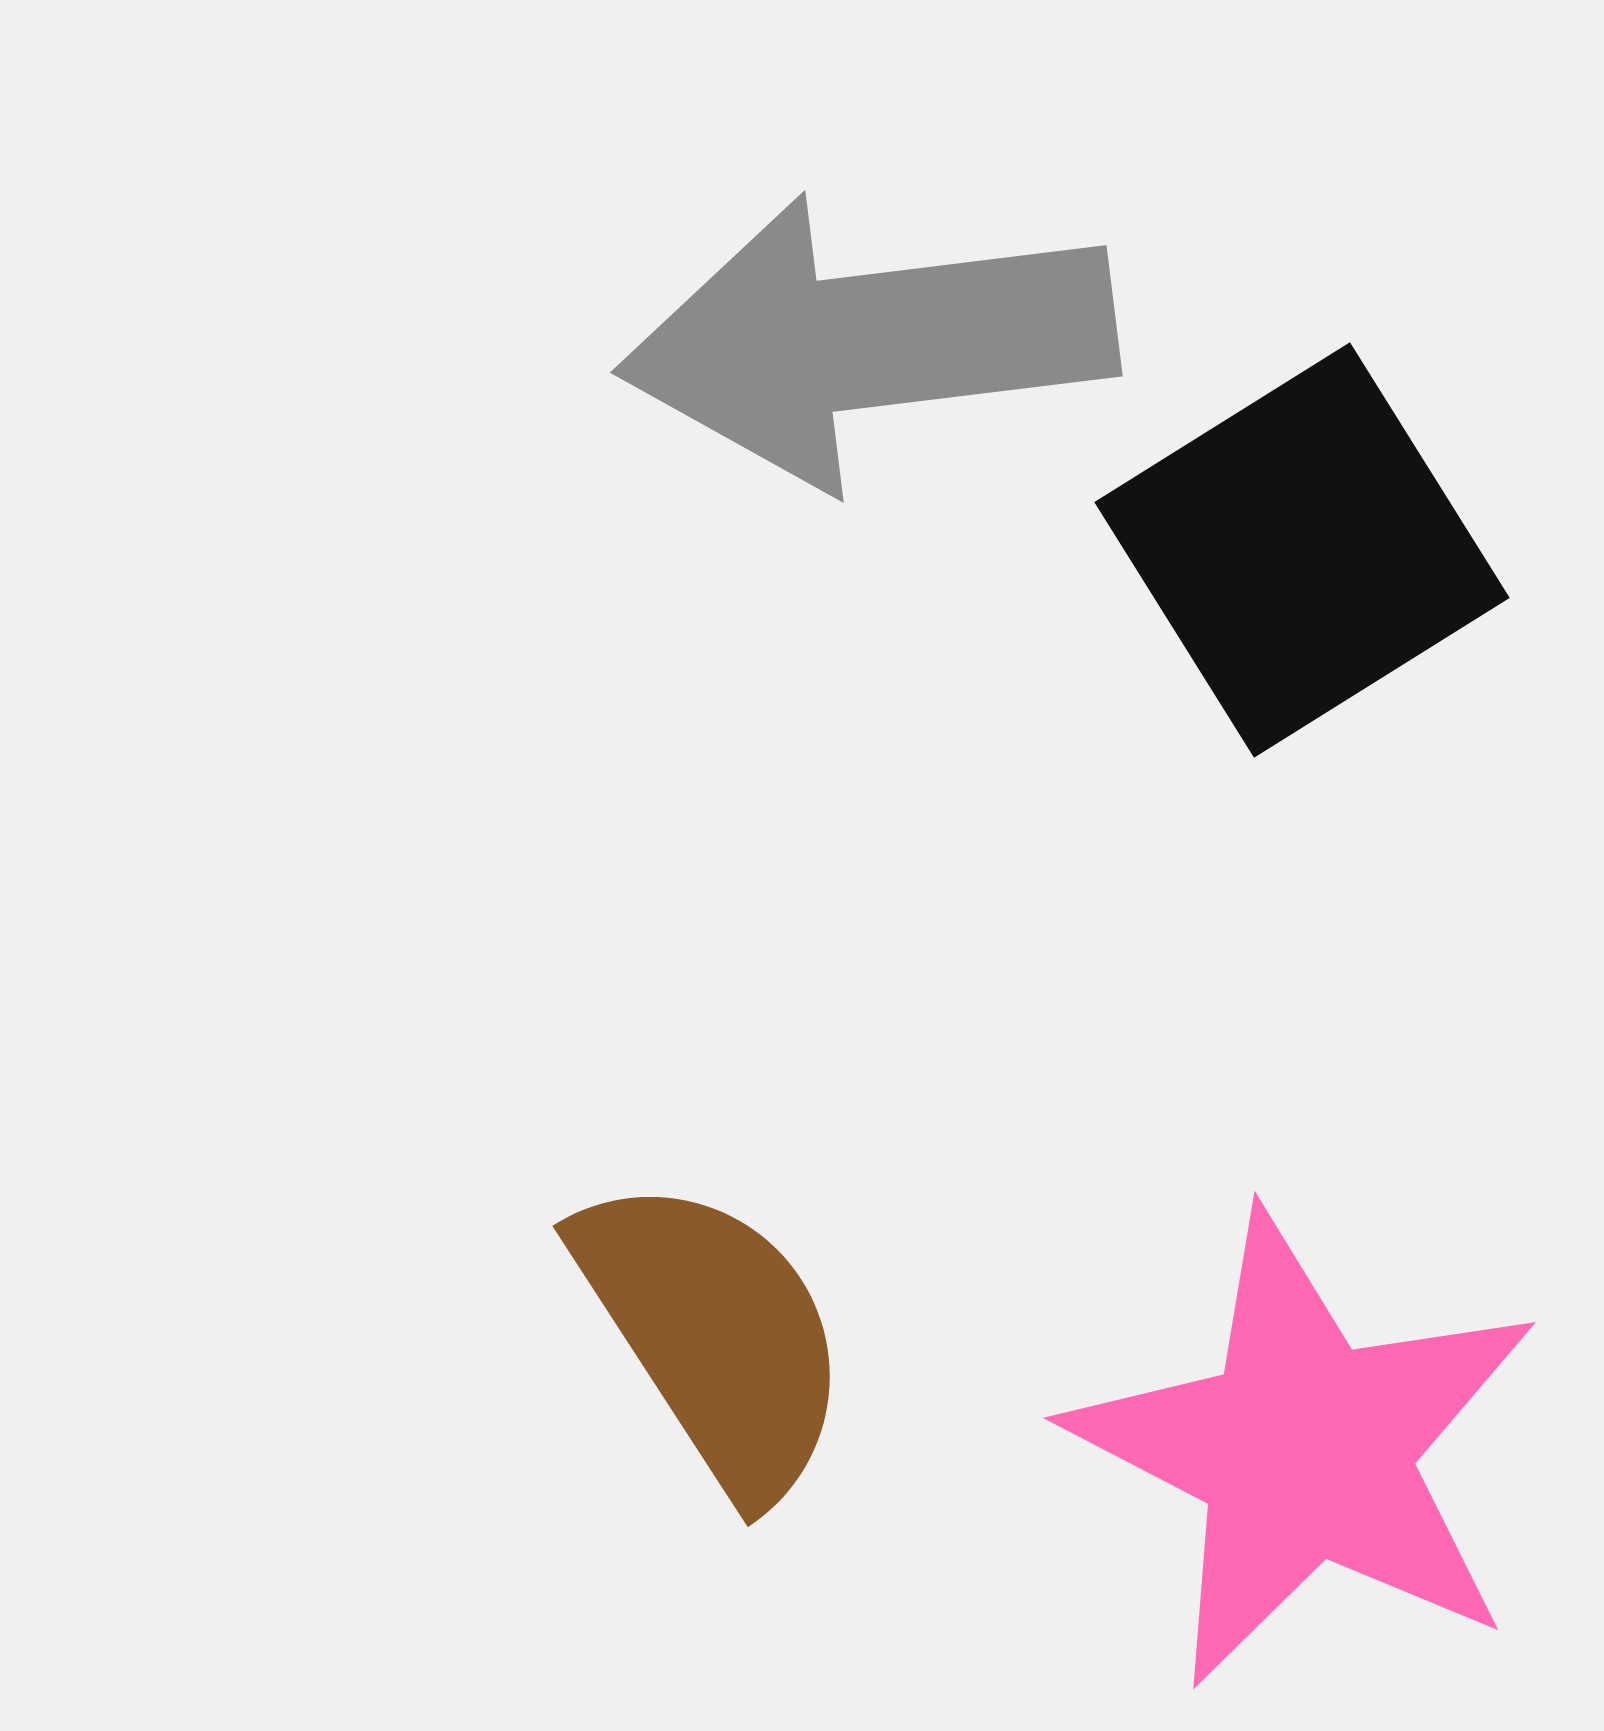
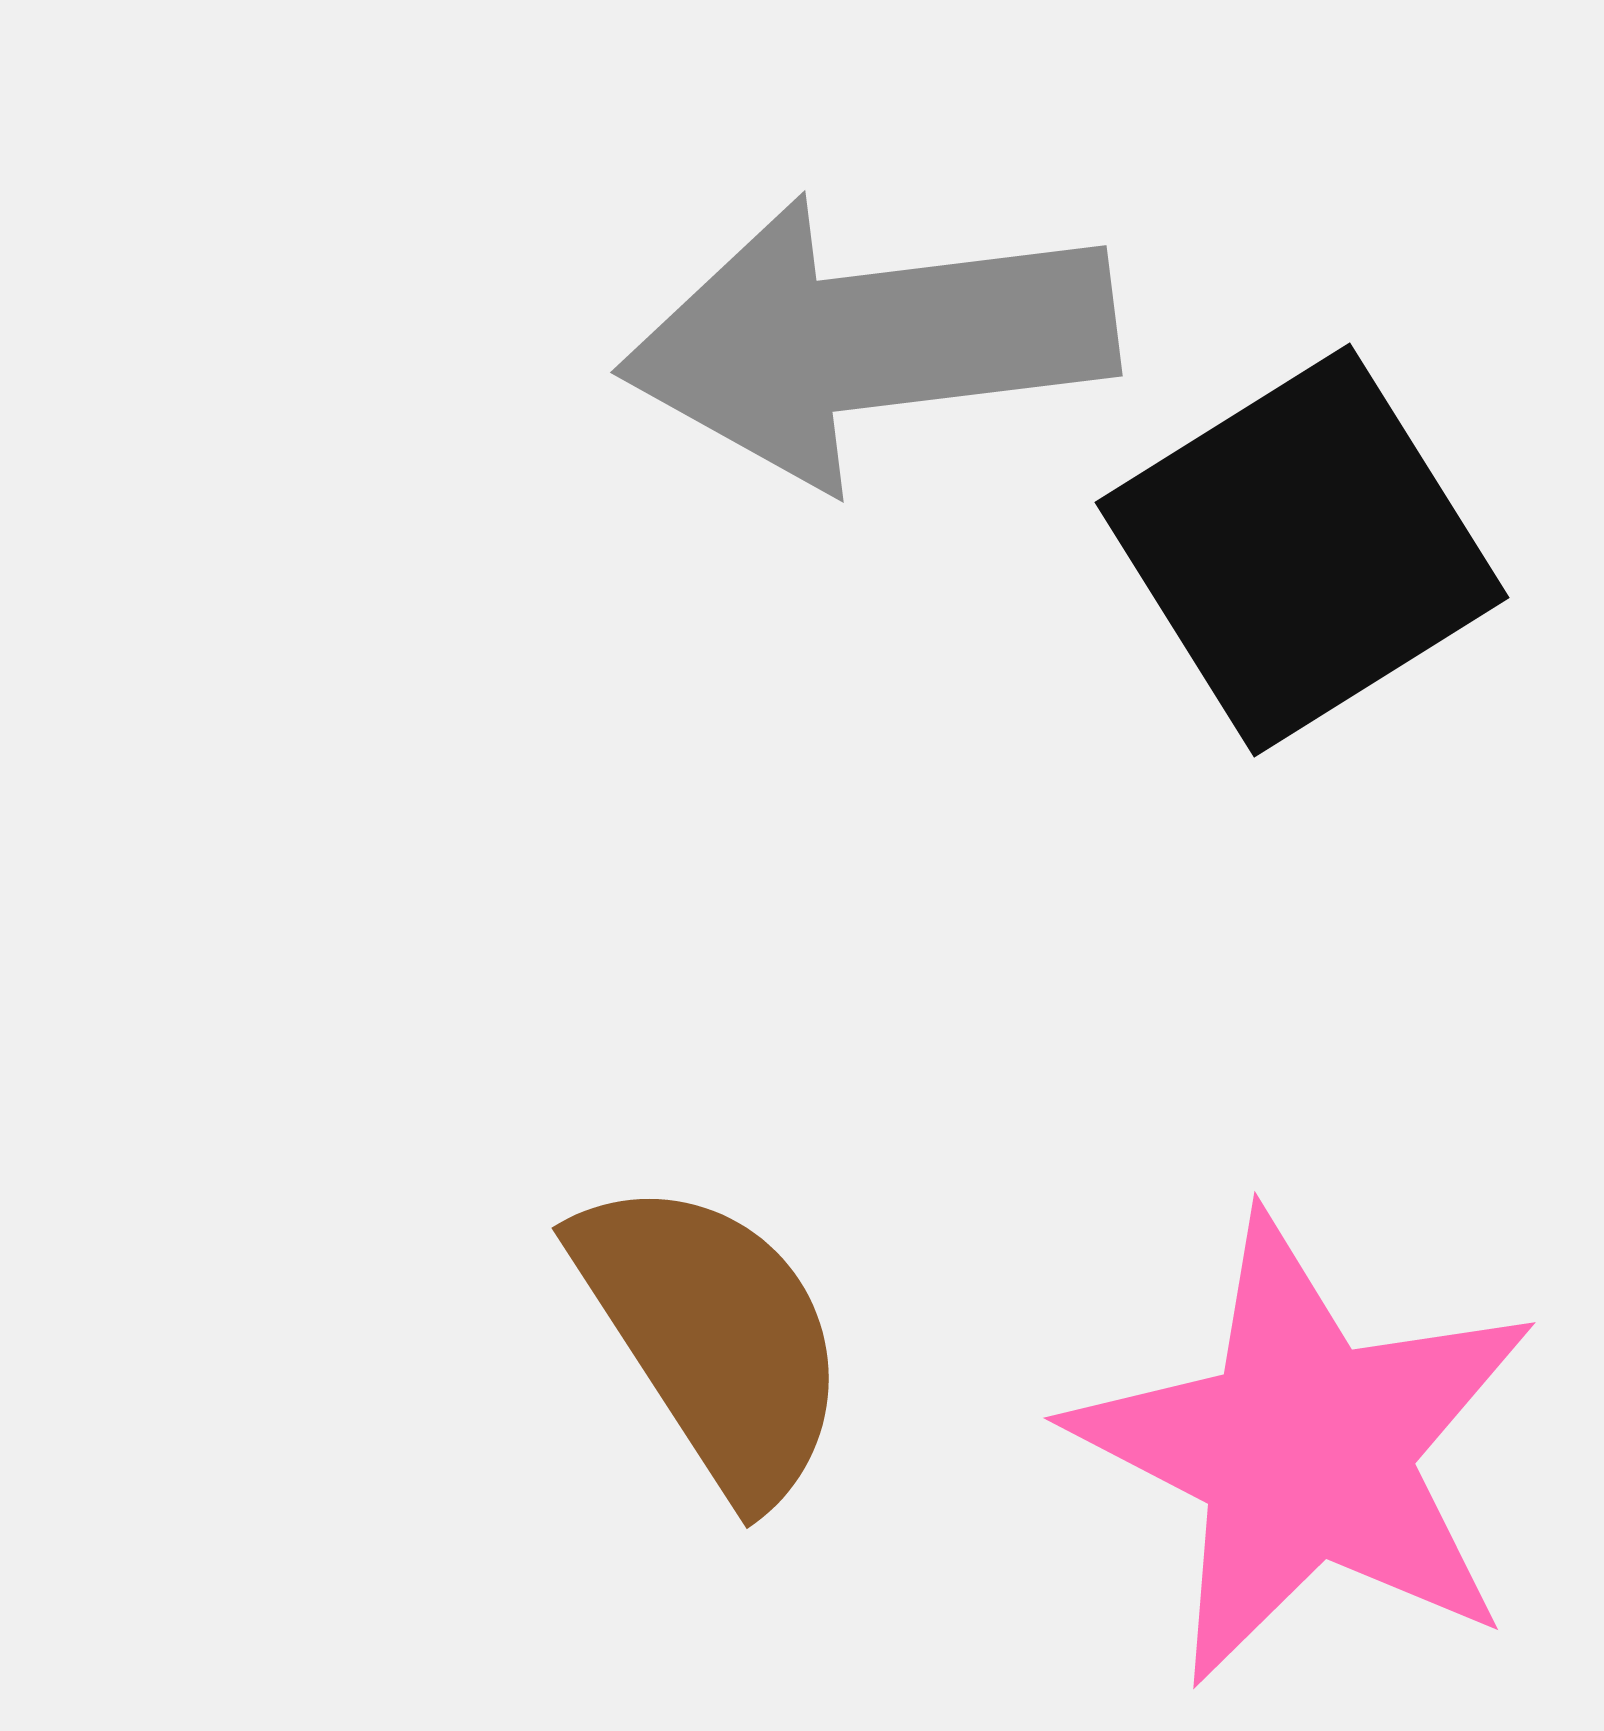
brown semicircle: moved 1 px left, 2 px down
